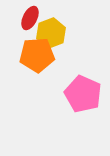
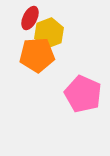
yellow hexagon: moved 2 px left
